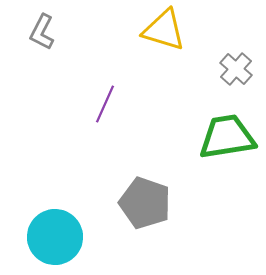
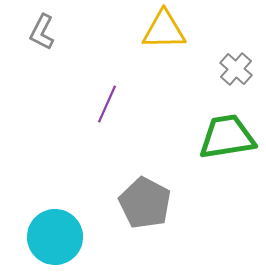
yellow triangle: rotated 18 degrees counterclockwise
purple line: moved 2 px right
gray pentagon: rotated 9 degrees clockwise
